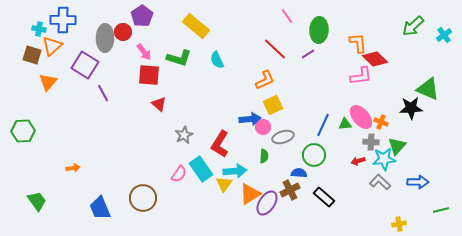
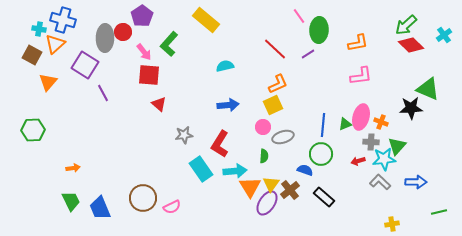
pink line at (287, 16): moved 12 px right
blue cross at (63, 20): rotated 15 degrees clockwise
yellow rectangle at (196, 26): moved 10 px right, 6 px up
green arrow at (413, 26): moved 7 px left, 1 px up
orange L-shape at (358, 43): rotated 85 degrees clockwise
orange triangle at (52, 46): moved 3 px right, 2 px up
brown square at (32, 55): rotated 12 degrees clockwise
green L-shape at (179, 58): moved 10 px left, 14 px up; rotated 115 degrees clockwise
red diamond at (375, 59): moved 36 px right, 14 px up
cyan semicircle at (217, 60): moved 8 px right, 6 px down; rotated 102 degrees clockwise
orange L-shape at (265, 80): moved 13 px right, 4 px down
pink ellipse at (361, 117): rotated 55 degrees clockwise
blue arrow at (250, 119): moved 22 px left, 14 px up
green triangle at (345, 124): rotated 16 degrees counterclockwise
blue line at (323, 125): rotated 20 degrees counterclockwise
green hexagon at (23, 131): moved 10 px right, 1 px up
gray star at (184, 135): rotated 18 degrees clockwise
green circle at (314, 155): moved 7 px right, 1 px up
blue semicircle at (299, 173): moved 6 px right, 3 px up; rotated 14 degrees clockwise
pink semicircle at (179, 174): moved 7 px left, 33 px down; rotated 30 degrees clockwise
blue arrow at (418, 182): moved 2 px left
yellow triangle at (224, 184): moved 47 px right
brown cross at (290, 190): rotated 12 degrees counterclockwise
orange triangle at (250, 194): moved 7 px up; rotated 30 degrees counterclockwise
green trapezoid at (37, 201): moved 34 px right; rotated 10 degrees clockwise
green line at (441, 210): moved 2 px left, 2 px down
yellow cross at (399, 224): moved 7 px left
